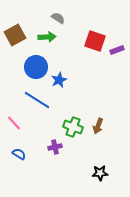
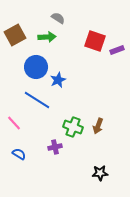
blue star: moved 1 px left
